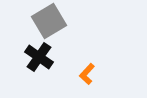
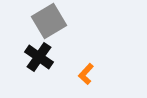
orange L-shape: moved 1 px left
